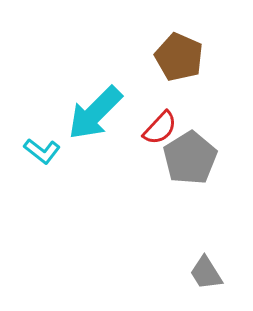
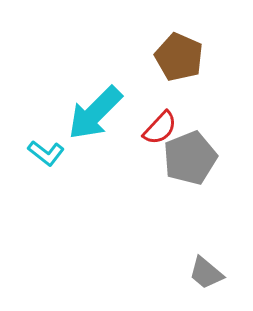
cyan L-shape: moved 4 px right, 2 px down
gray pentagon: rotated 10 degrees clockwise
gray trapezoid: rotated 18 degrees counterclockwise
